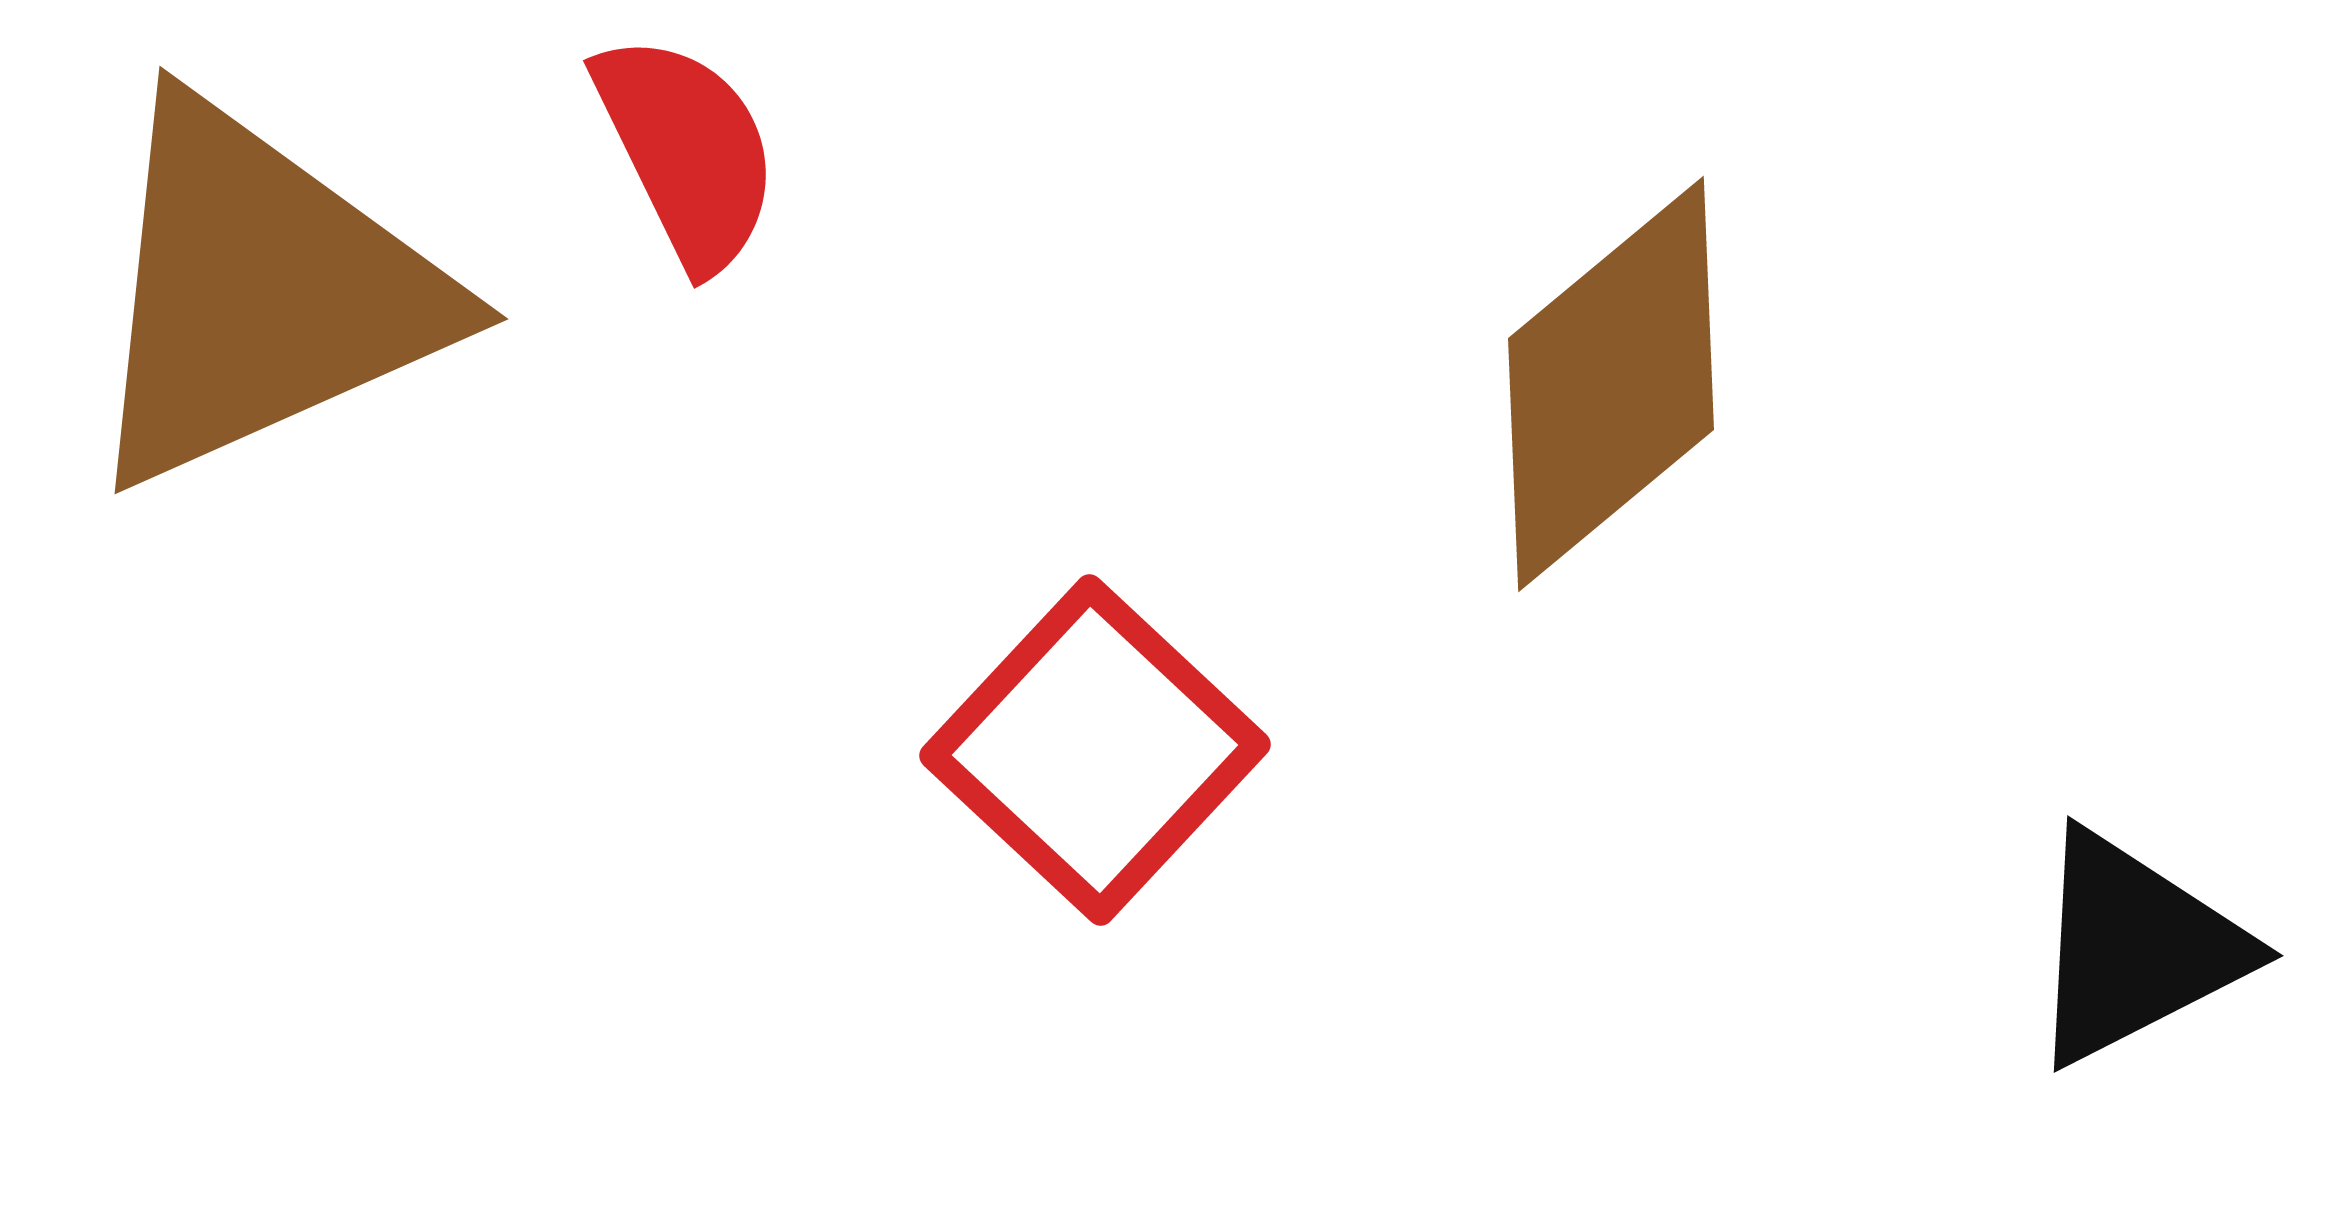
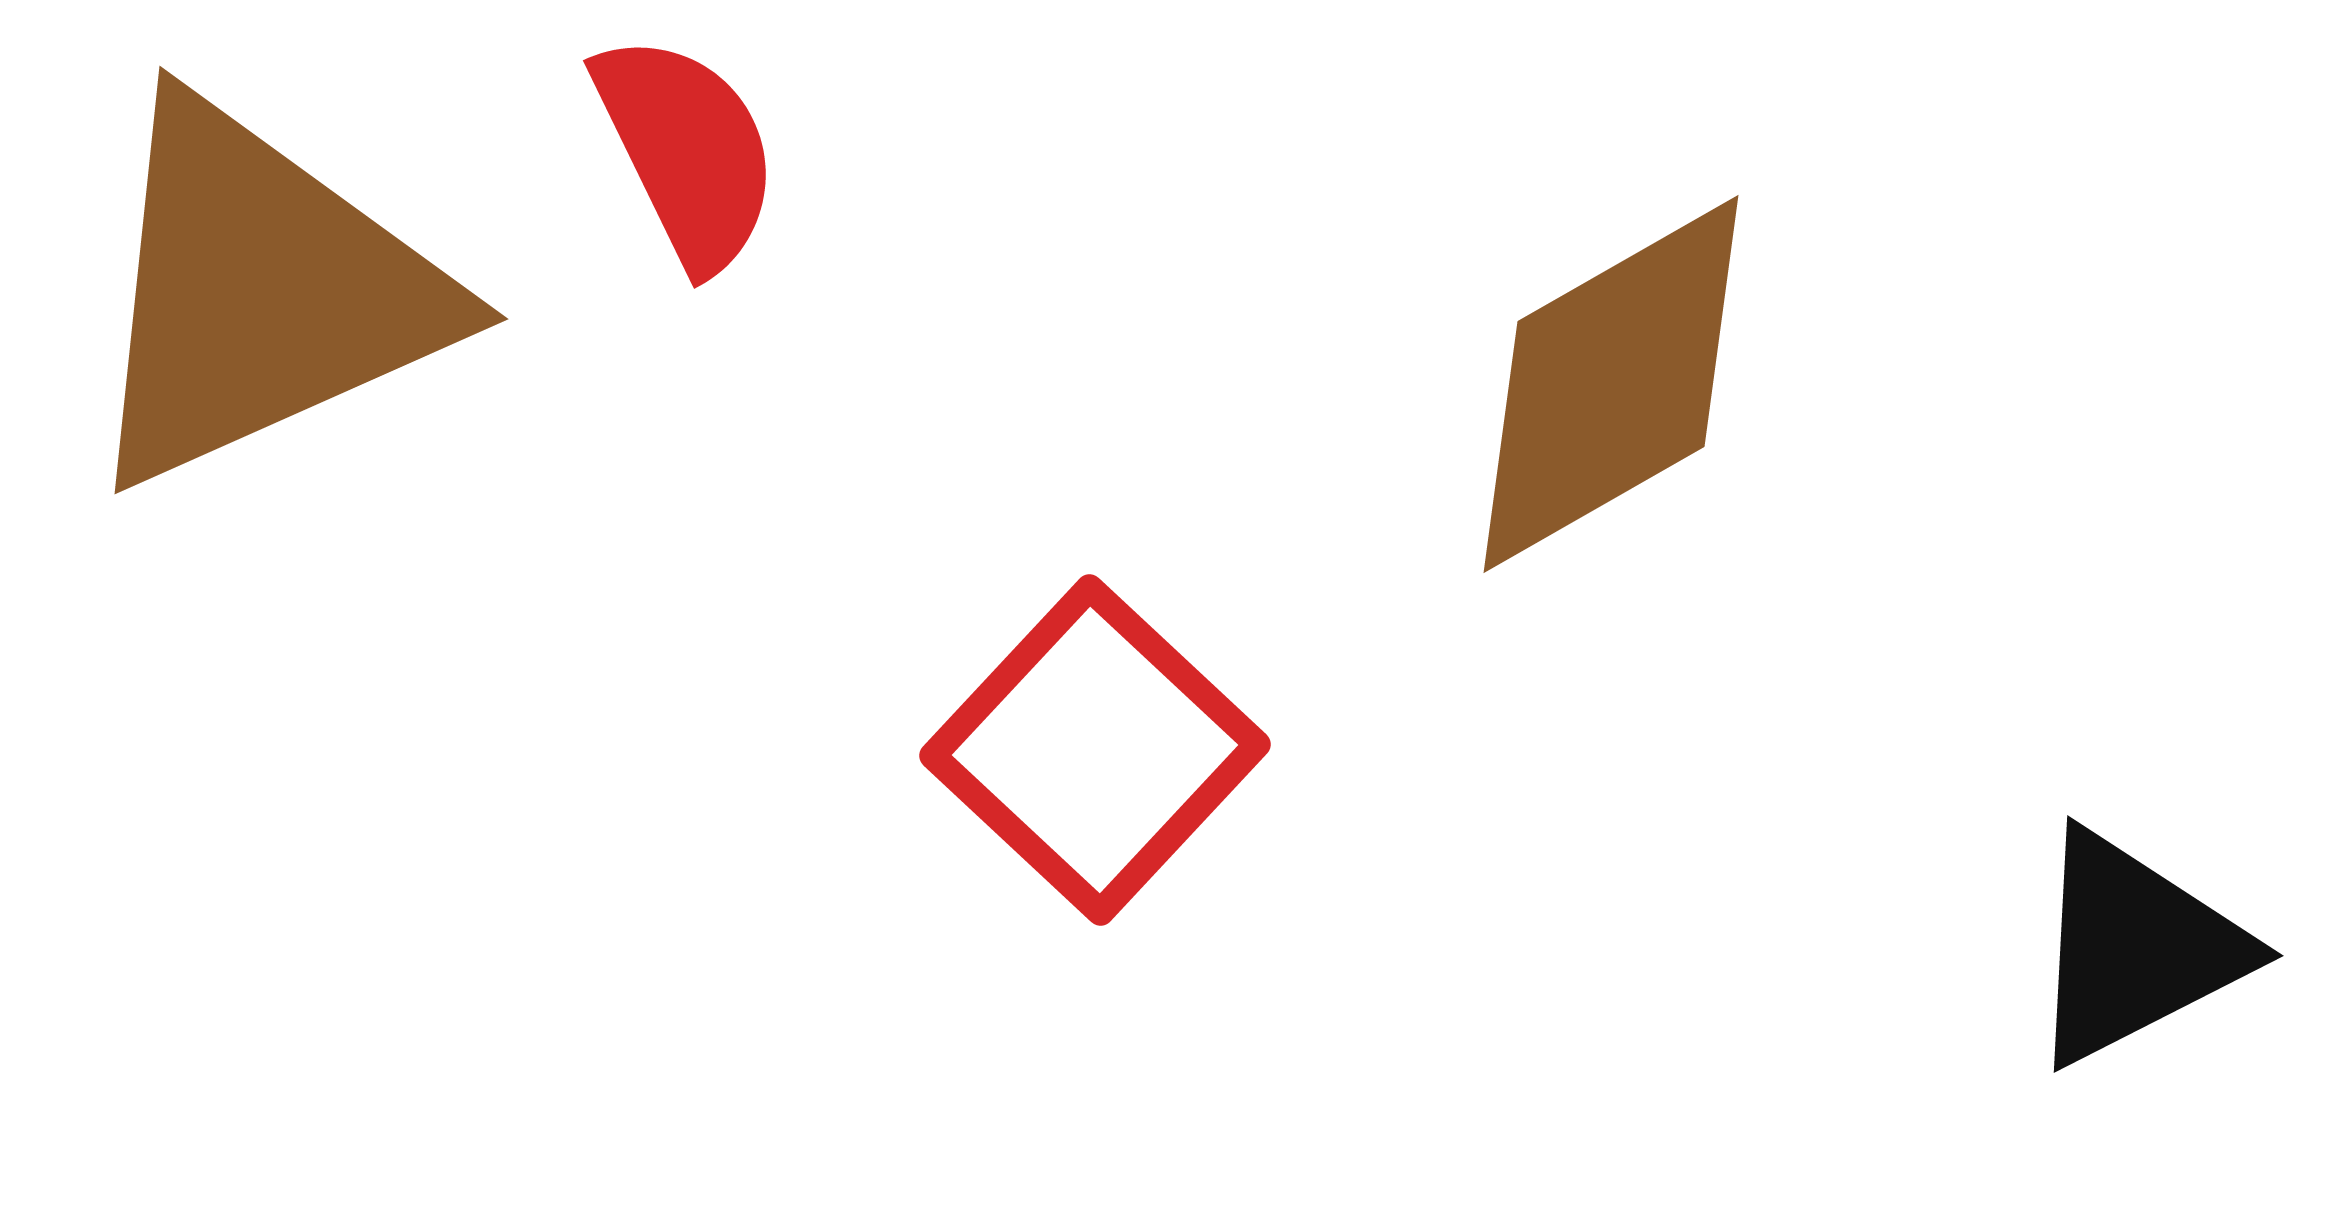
brown diamond: rotated 10 degrees clockwise
